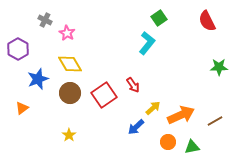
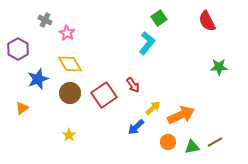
brown line: moved 21 px down
